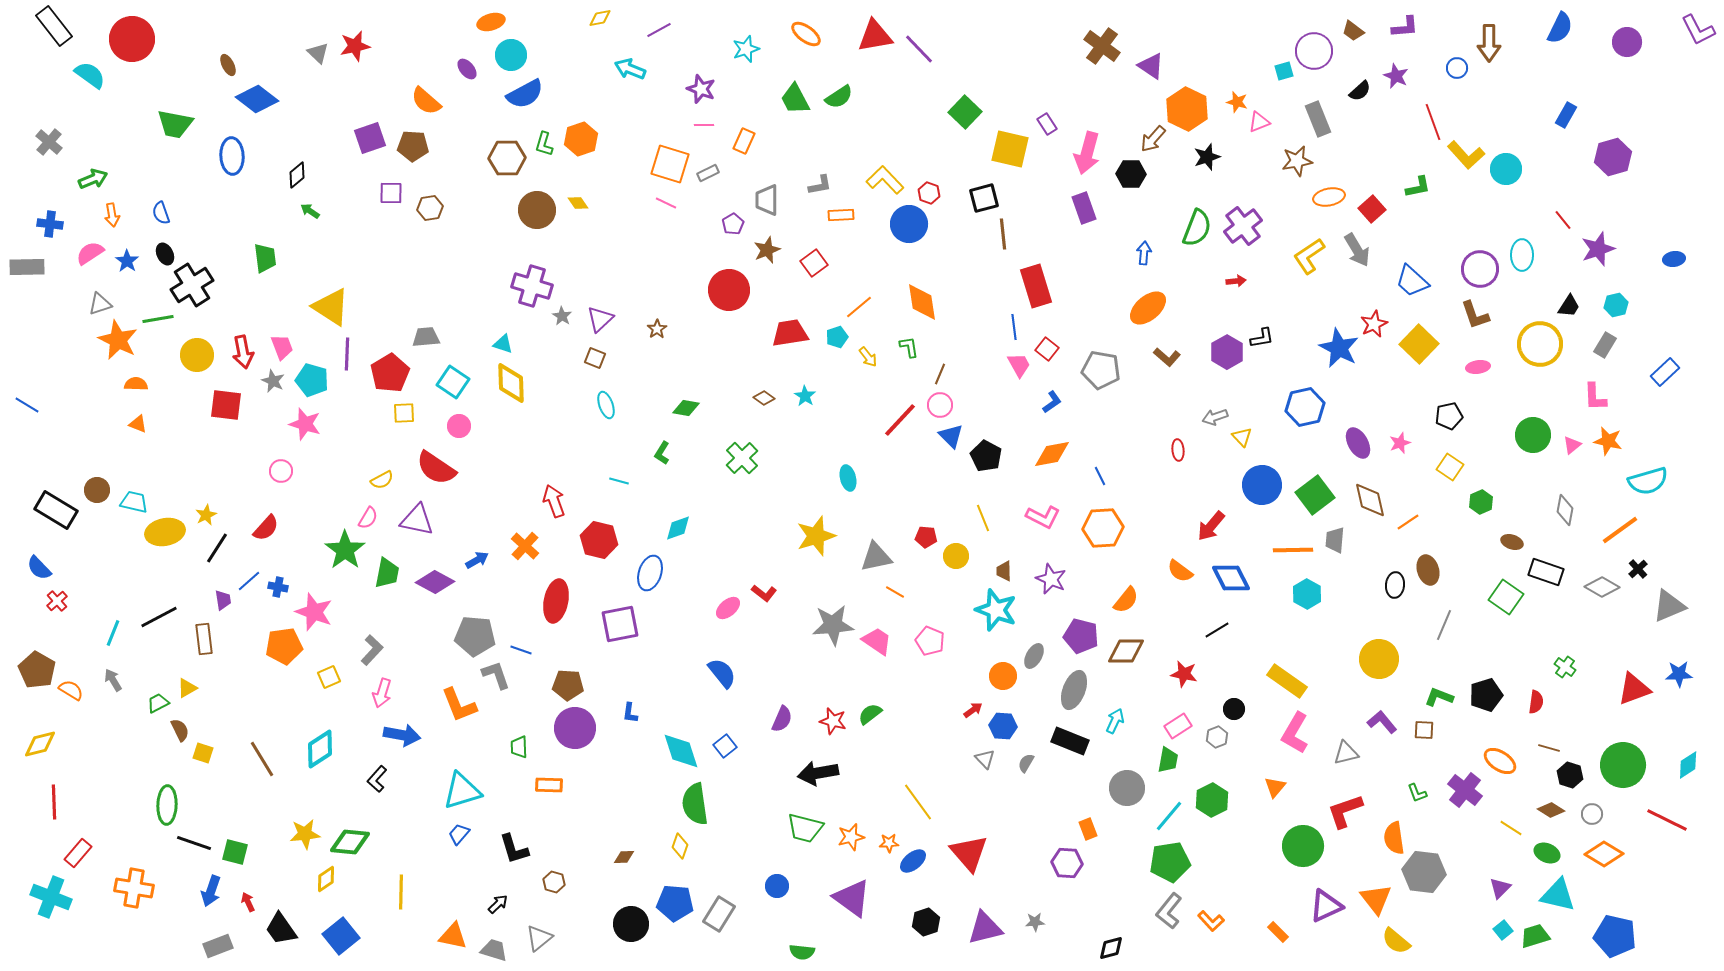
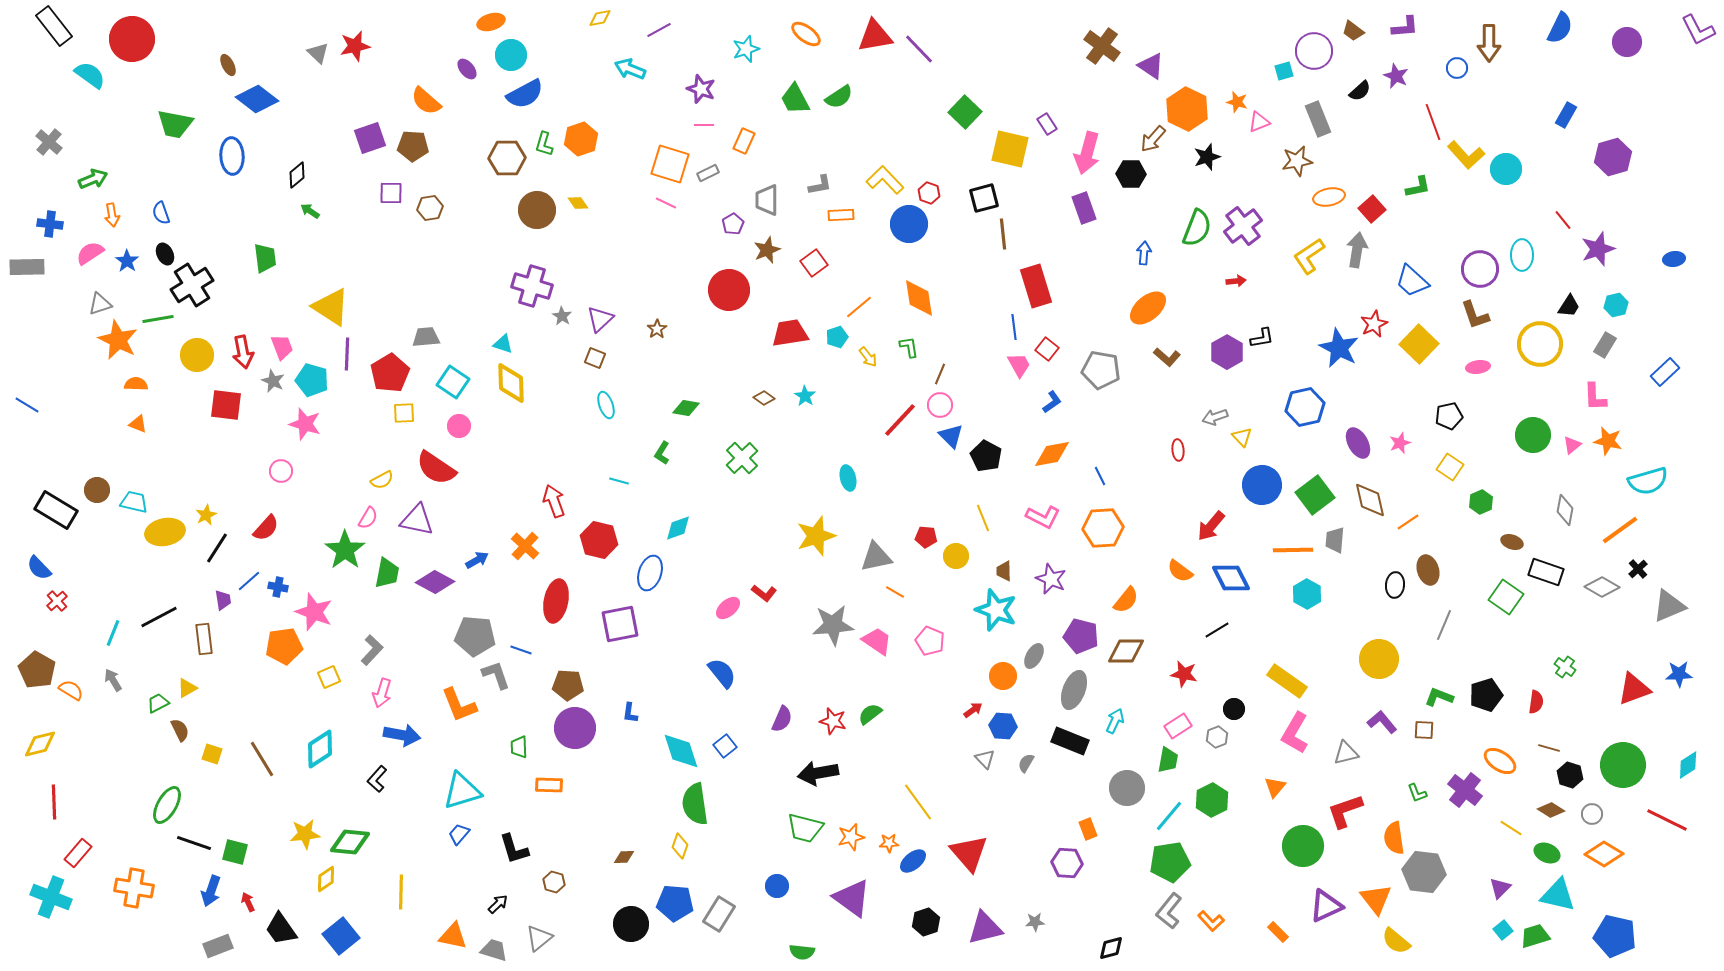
gray arrow at (1357, 250): rotated 140 degrees counterclockwise
orange diamond at (922, 302): moved 3 px left, 4 px up
yellow square at (203, 753): moved 9 px right, 1 px down
green ellipse at (167, 805): rotated 27 degrees clockwise
